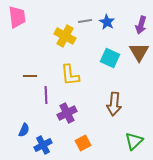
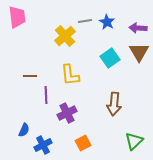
purple arrow: moved 3 px left, 3 px down; rotated 78 degrees clockwise
yellow cross: rotated 20 degrees clockwise
cyan square: rotated 30 degrees clockwise
